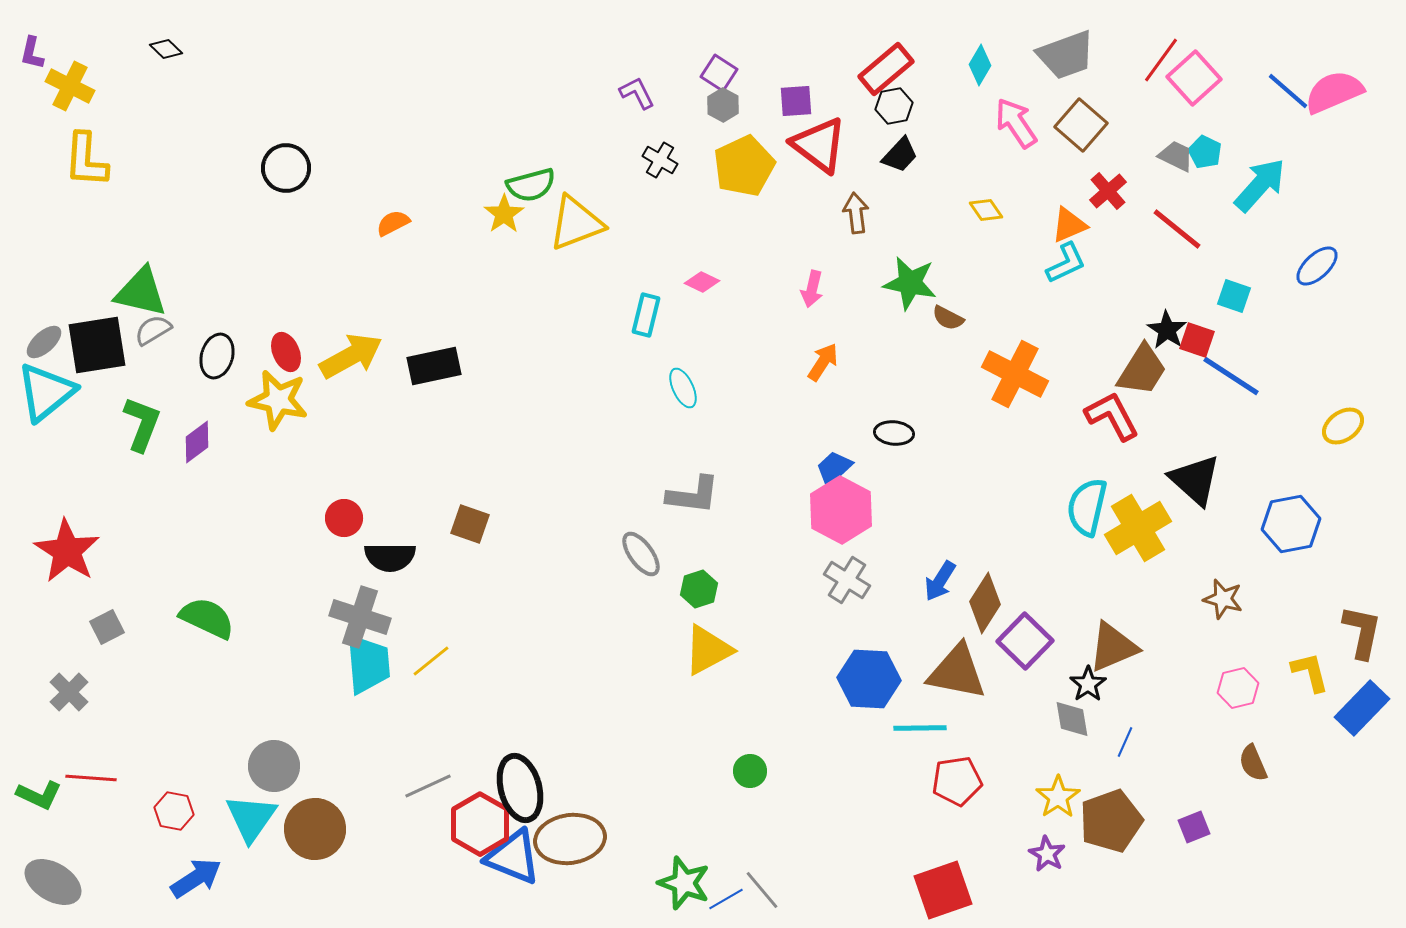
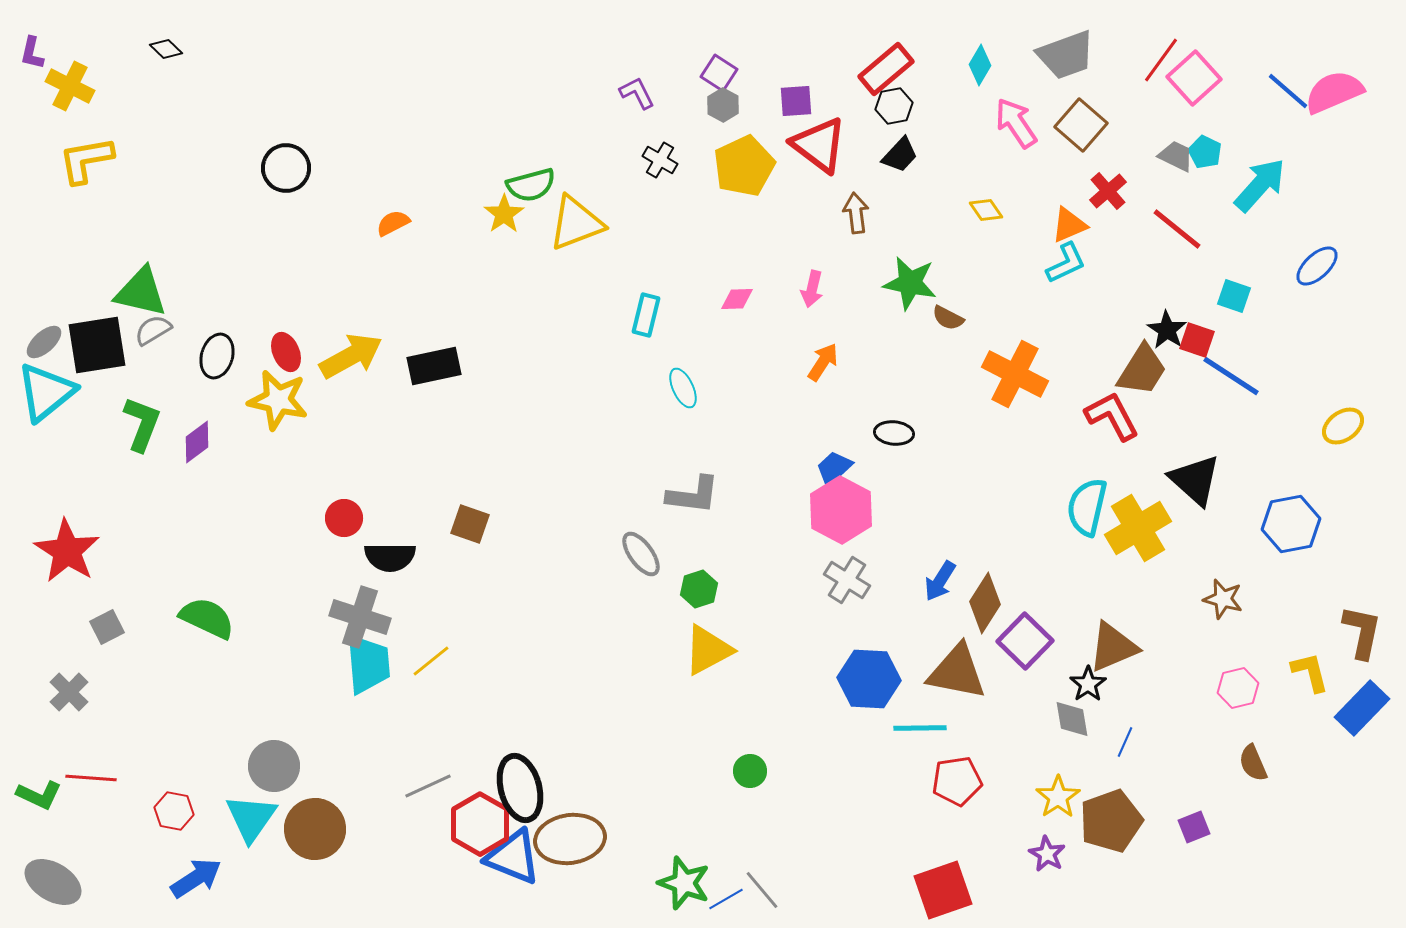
yellow L-shape at (86, 160): rotated 76 degrees clockwise
pink diamond at (702, 282): moved 35 px right, 17 px down; rotated 28 degrees counterclockwise
